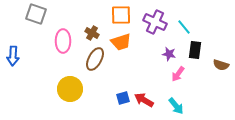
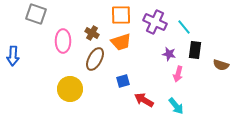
pink arrow: rotated 21 degrees counterclockwise
blue square: moved 17 px up
